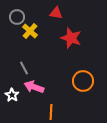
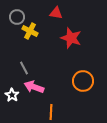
yellow cross: rotated 14 degrees counterclockwise
